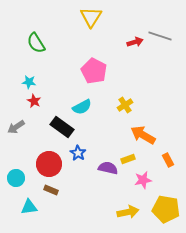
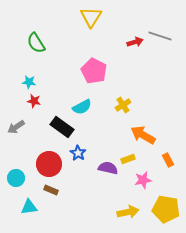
red star: rotated 16 degrees counterclockwise
yellow cross: moved 2 px left
